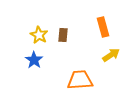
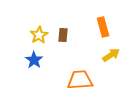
yellow star: rotated 12 degrees clockwise
